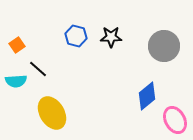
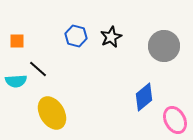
black star: rotated 25 degrees counterclockwise
orange square: moved 4 px up; rotated 35 degrees clockwise
blue diamond: moved 3 px left, 1 px down
